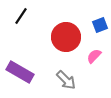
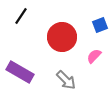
red circle: moved 4 px left
